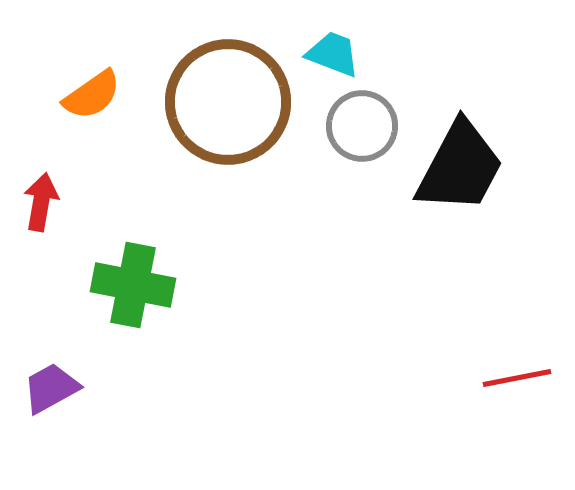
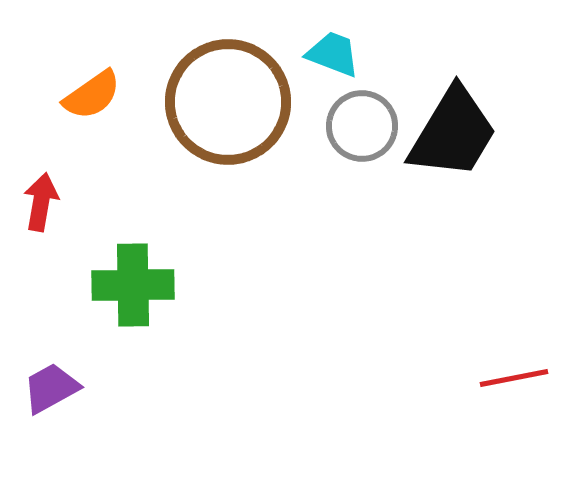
black trapezoid: moved 7 px left, 34 px up; rotated 3 degrees clockwise
green cross: rotated 12 degrees counterclockwise
red line: moved 3 px left
